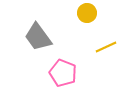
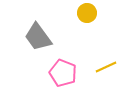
yellow line: moved 20 px down
